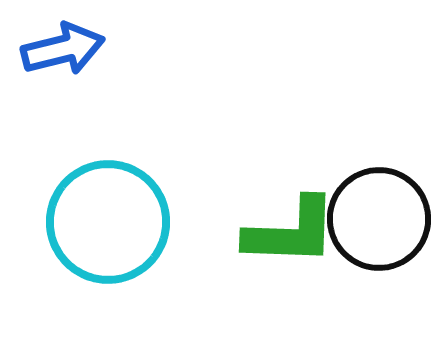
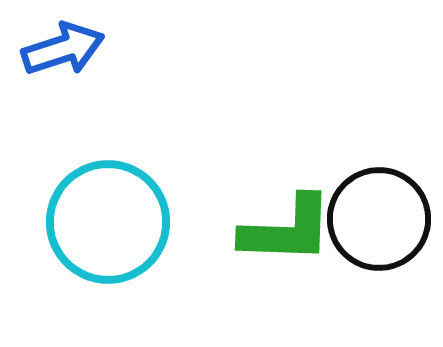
blue arrow: rotated 4 degrees counterclockwise
green L-shape: moved 4 px left, 2 px up
